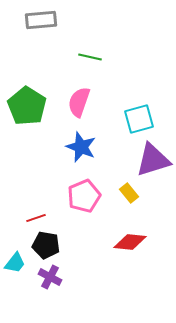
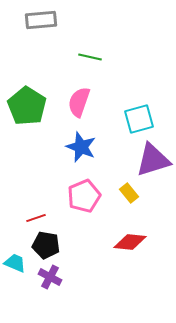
cyan trapezoid: rotated 105 degrees counterclockwise
